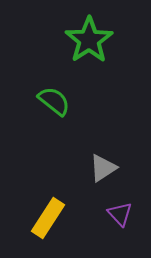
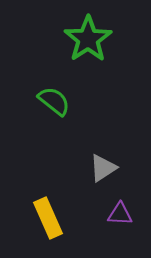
green star: moved 1 px left, 1 px up
purple triangle: rotated 44 degrees counterclockwise
yellow rectangle: rotated 57 degrees counterclockwise
